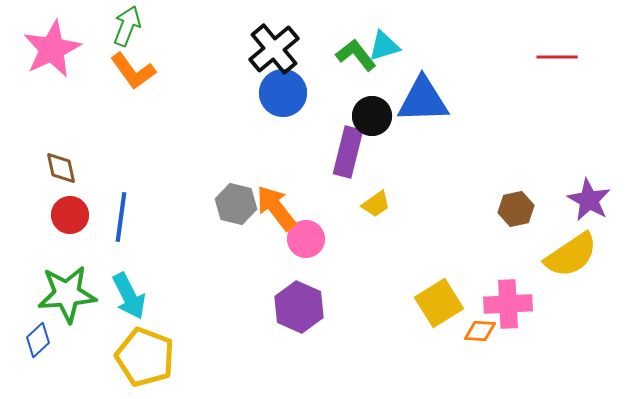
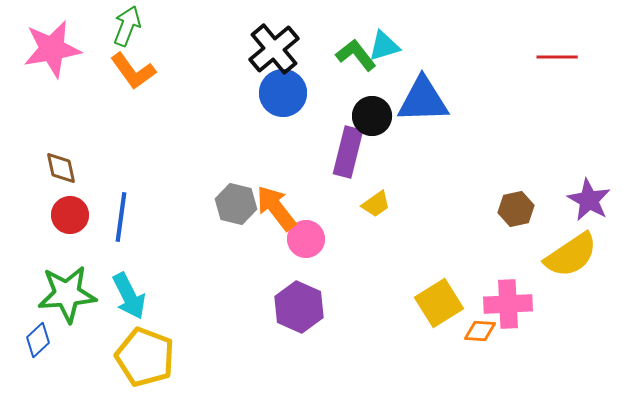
pink star: rotated 16 degrees clockwise
